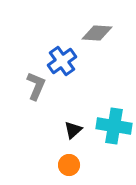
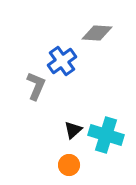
cyan cross: moved 8 px left, 9 px down; rotated 8 degrees clockwise
